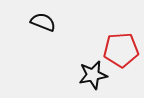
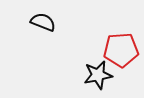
black star: moved 5 px right
